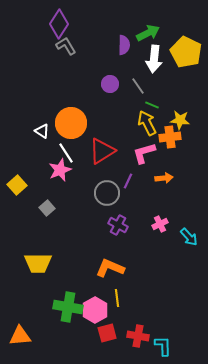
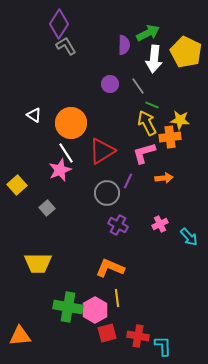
white triangle: moved 8 px left, 16 px up
